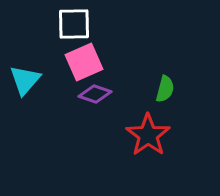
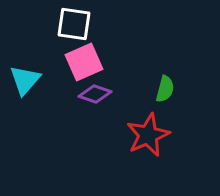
white square: rotated 9 degrees clockwise
red star: rotated 12 degrees clockwise
